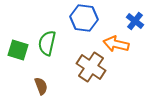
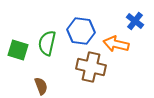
blue hexagon: moved 3 px left, 13 px down
brown cross: rotated 20 degrees counterclockwise
